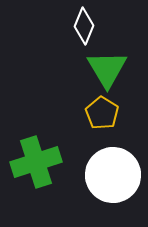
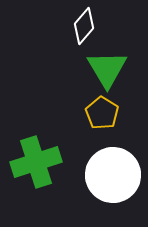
white diamond: rotated 18 degrees clockwise
